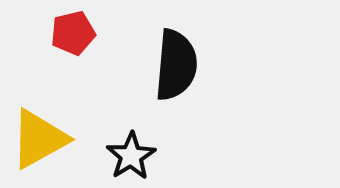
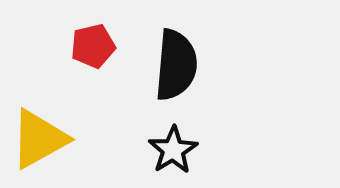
red pentagon: moved 20 px right, 13 px down
black star: moved 42 px right, 6 px up
